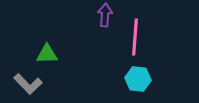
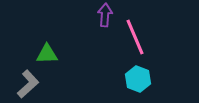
pink line: rotated 27 degrees counterclockwise
cyan hexagon: rotated 15 degrees clockwise
gray L-shape: rotated 88 degrees counterclockwise
